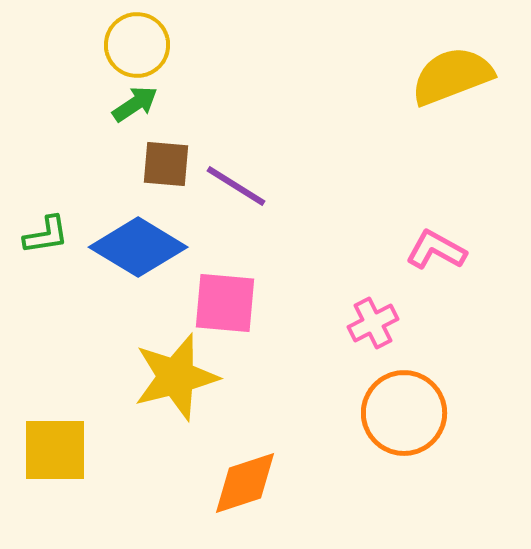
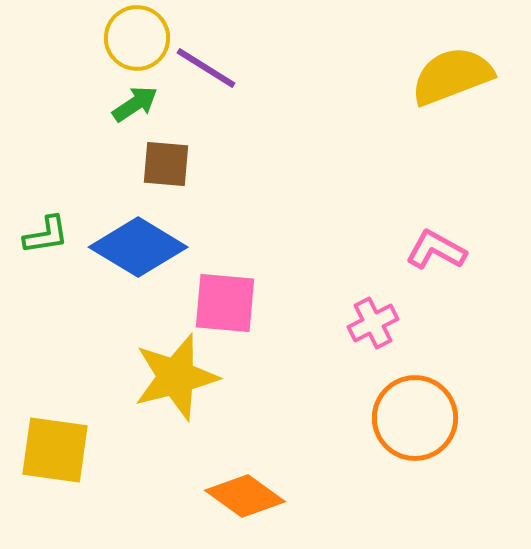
yellow circle: moved 7 px up
purple line: moved 30 px left, 118 px up
orange circle: moved 11 px right, 5 px down
yellow square: rotated 8 degrees clockwise
orange diamond: moved 13 px down; rotated 54 degrees clockwise
